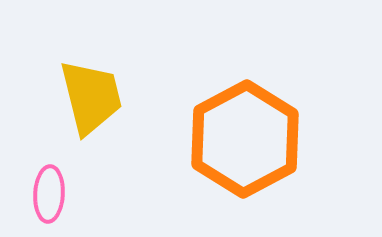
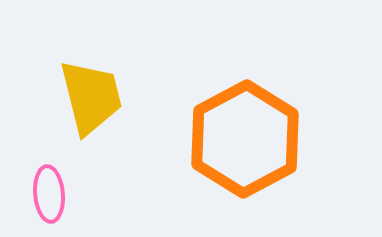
pink ellipse: rotated 8 degrees counterclockwise
